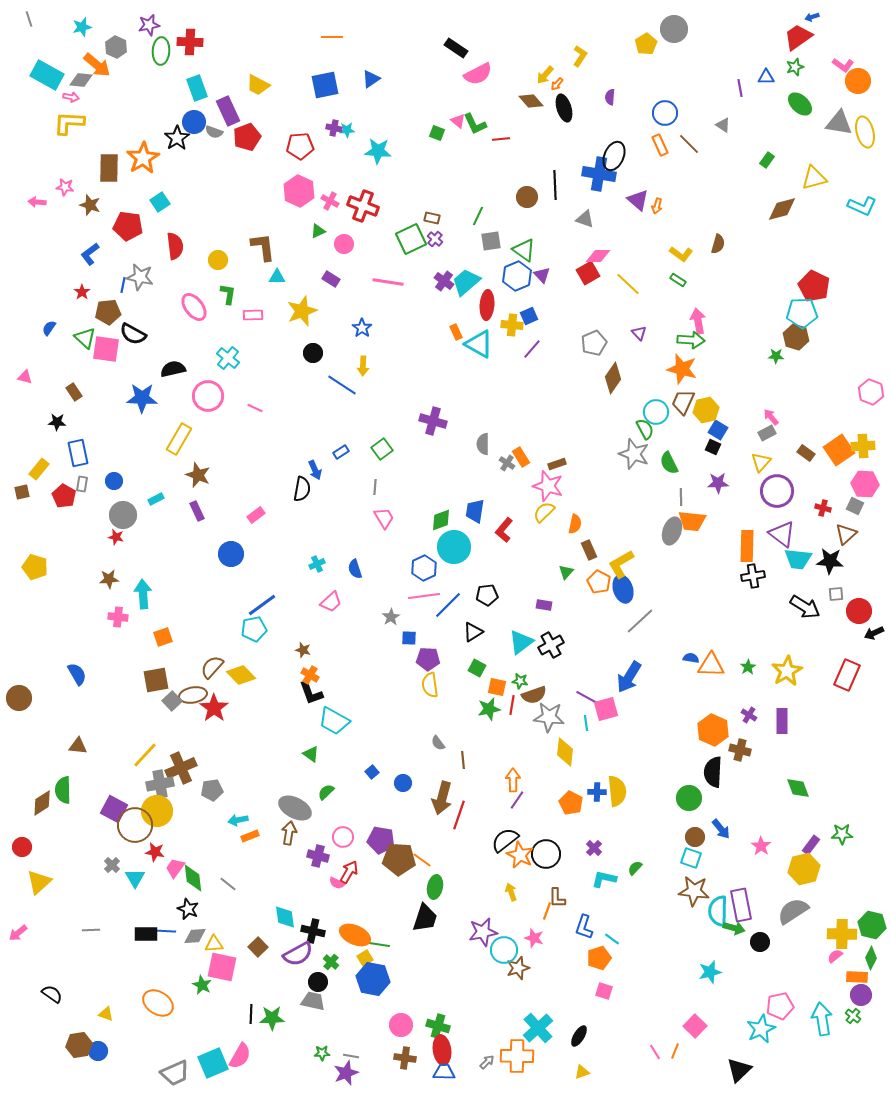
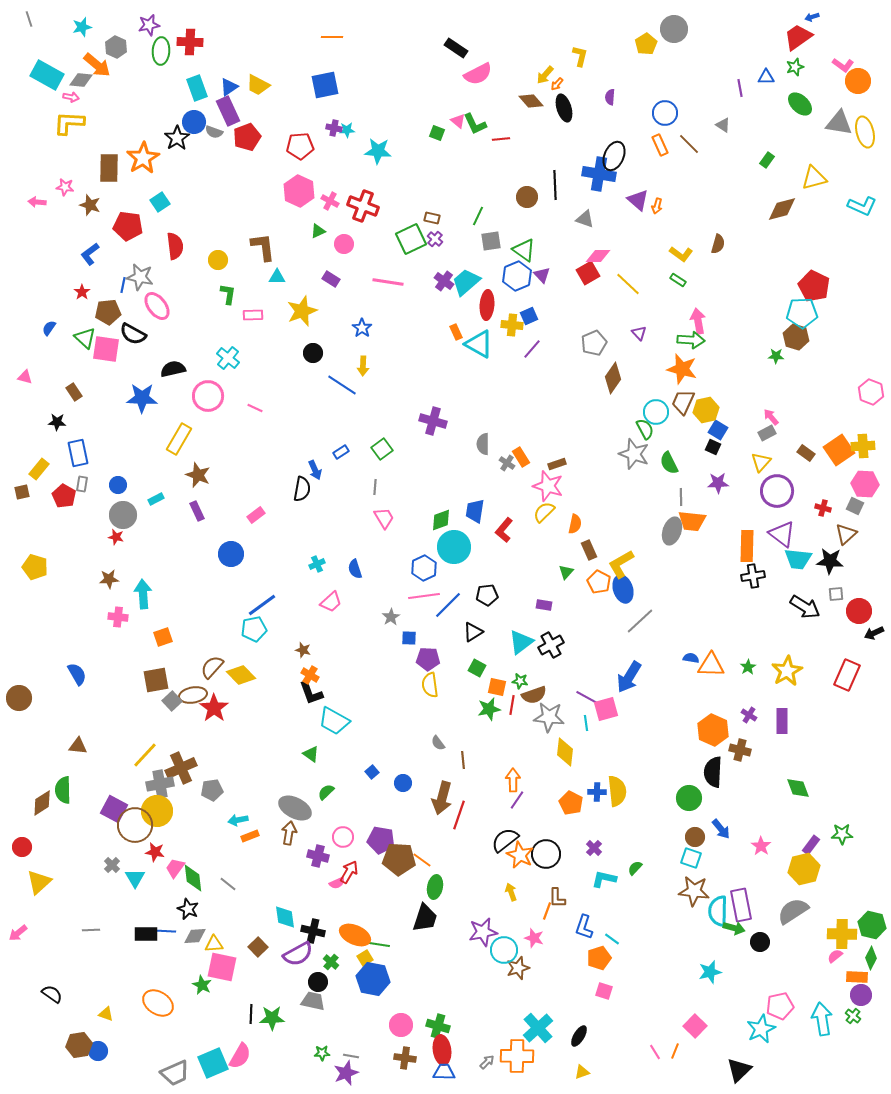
yellow L-shape at (580, 56): rotated 20 degrees counterclockwise
blue triangle at (371, 79): moved 142 px left, 8 px down
pink ellipse at (194, 307): moved 37 px left, 1 px up
blue circle at (114, 481): moved 4 px right, 4 px down
pink semicircle at (337, 883): rotated 49 degrees counterclockwise
